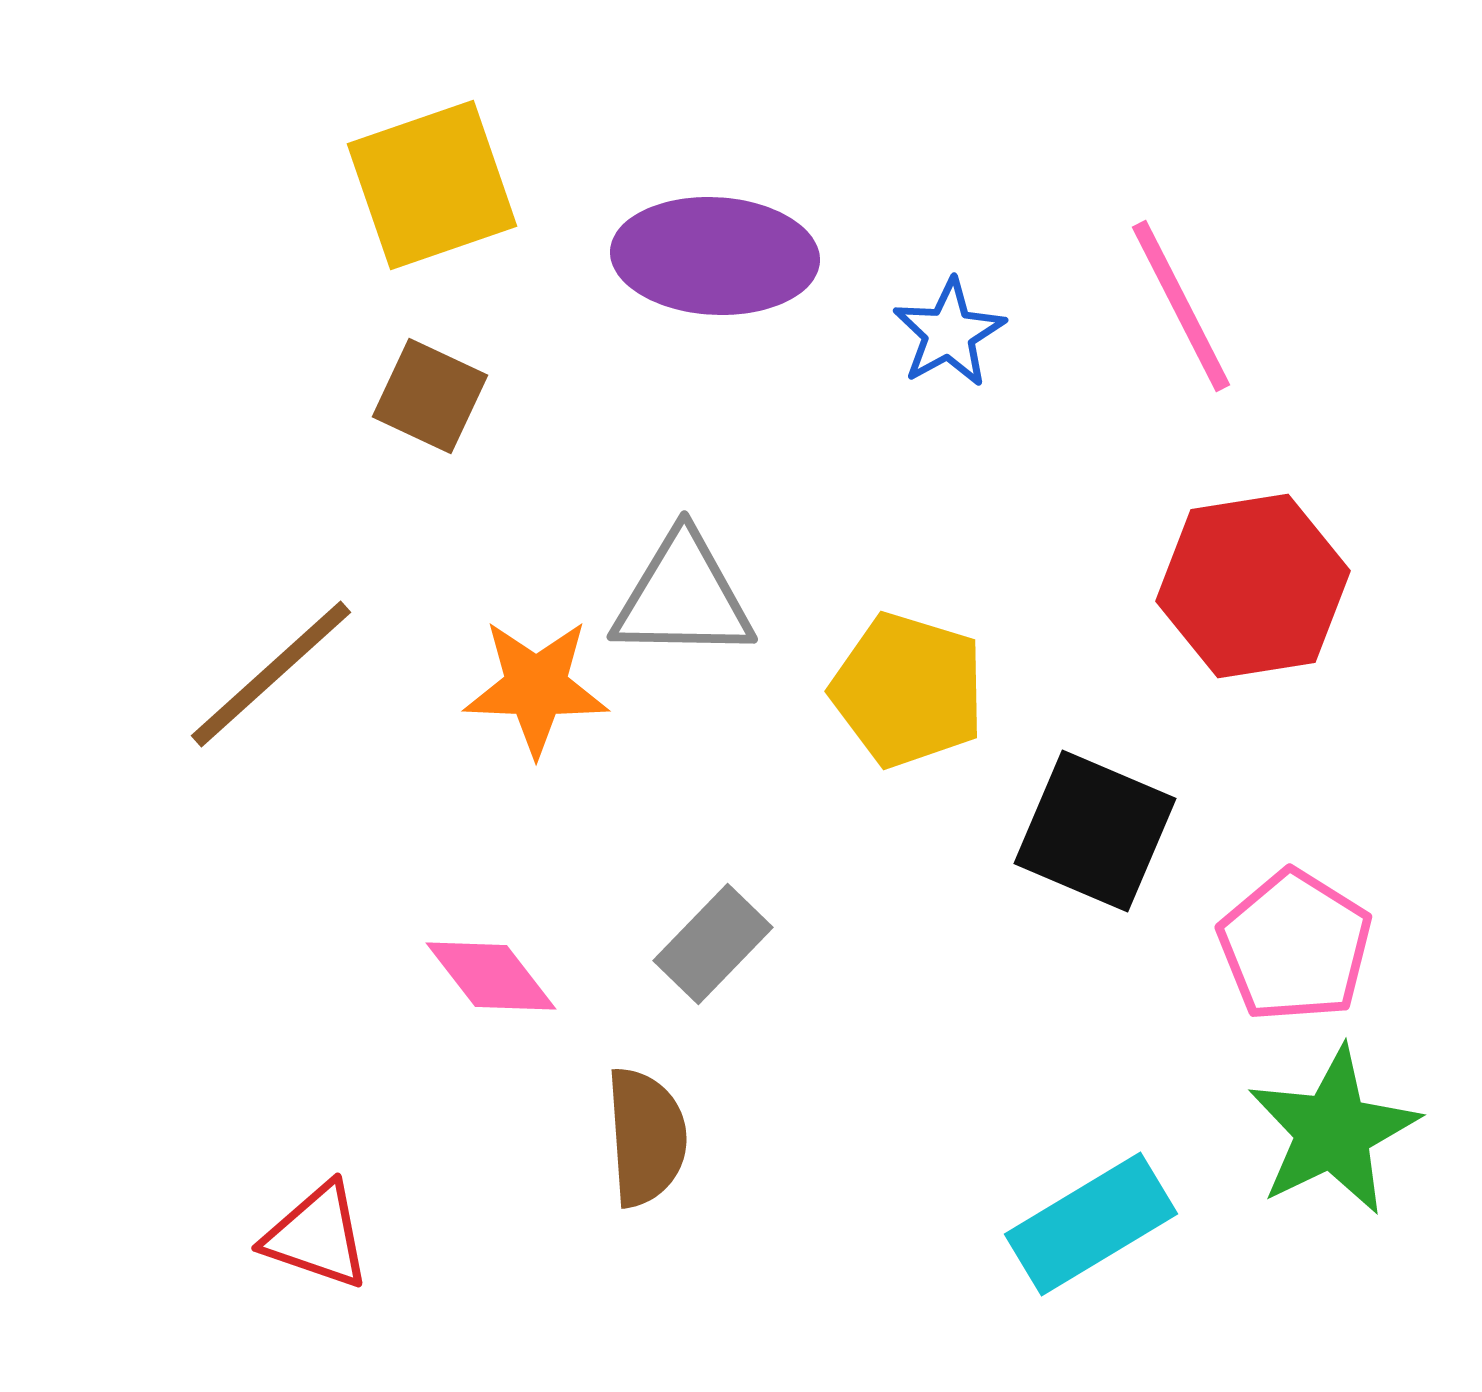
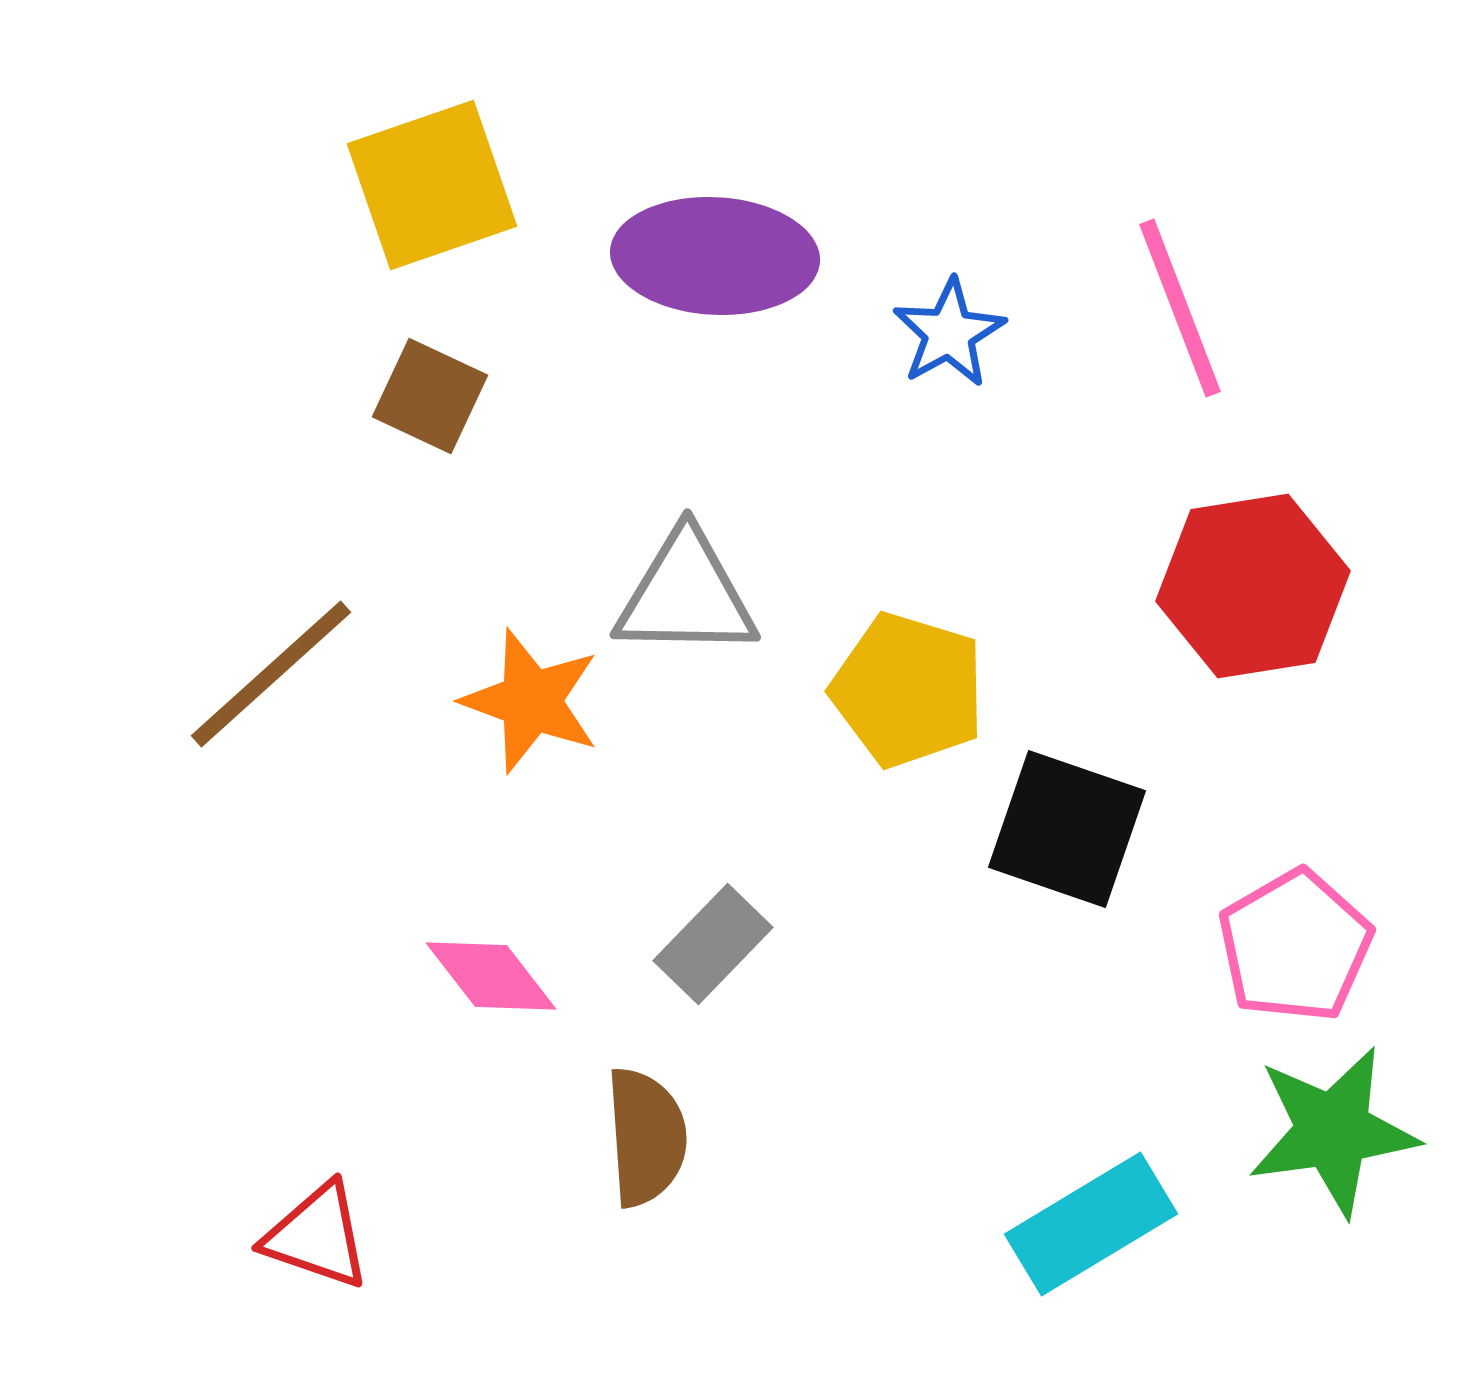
pink line: moved 1 px left, 2 px down; rotated 6 degrees clockwise
gray triangle: moved 3 px right, 2 px up
orange star: moved 5 px left, 14 px down; rotated 18 degrees clockwise
black square: moved 28 px left, 2 px up; rotated 4 degrees counterclockwise
pink pentagon: rotated 10 degrees clockwise
green star: rotated 18 degrees clockwise
